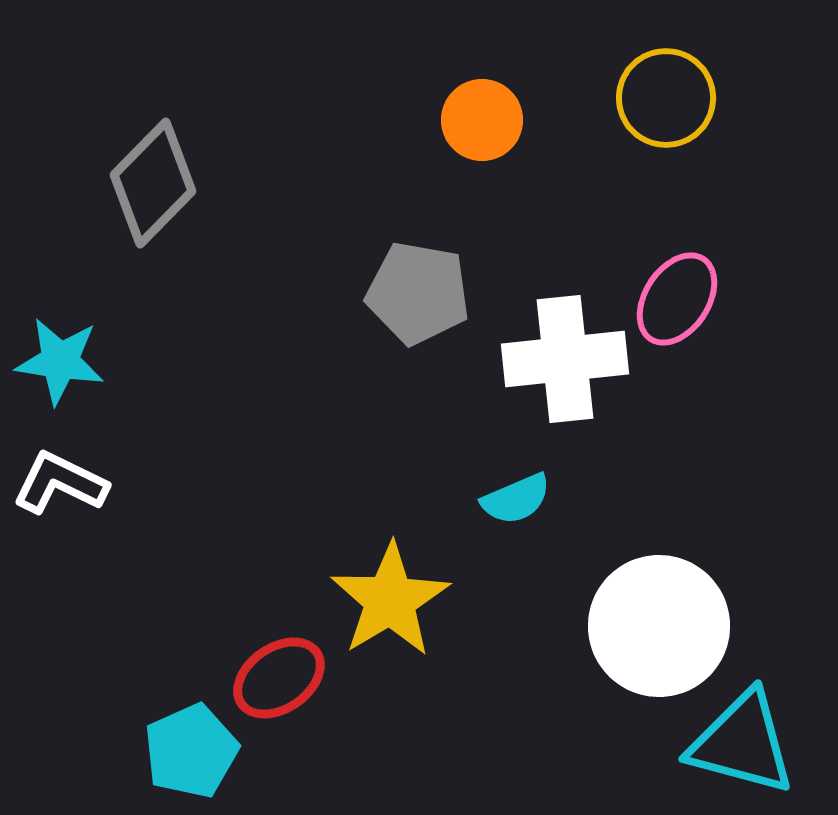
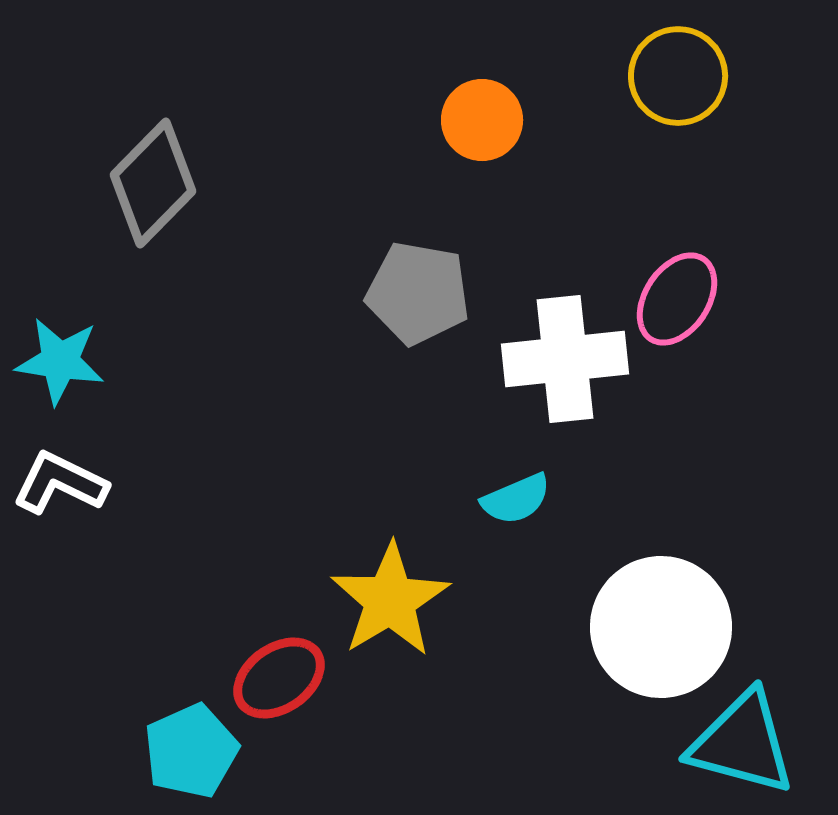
yellow circle: moved 12 px right, 22 px up
white circle: moved 2 px right, 1 px down
